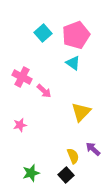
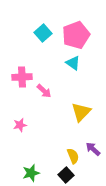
pink cross: rotated 30 degrees counterclockwise
